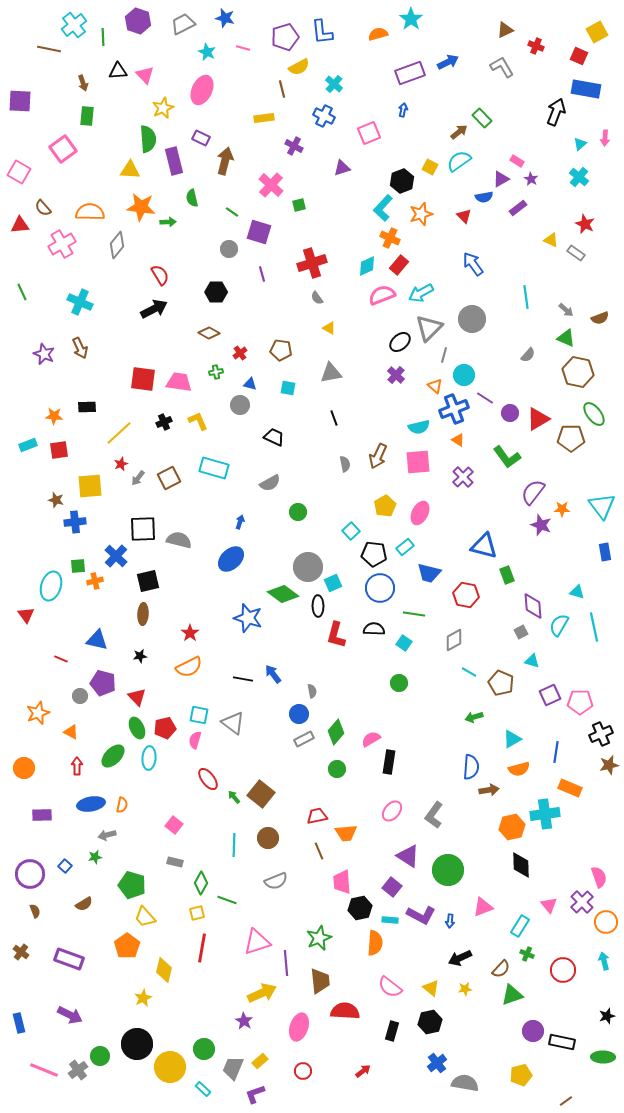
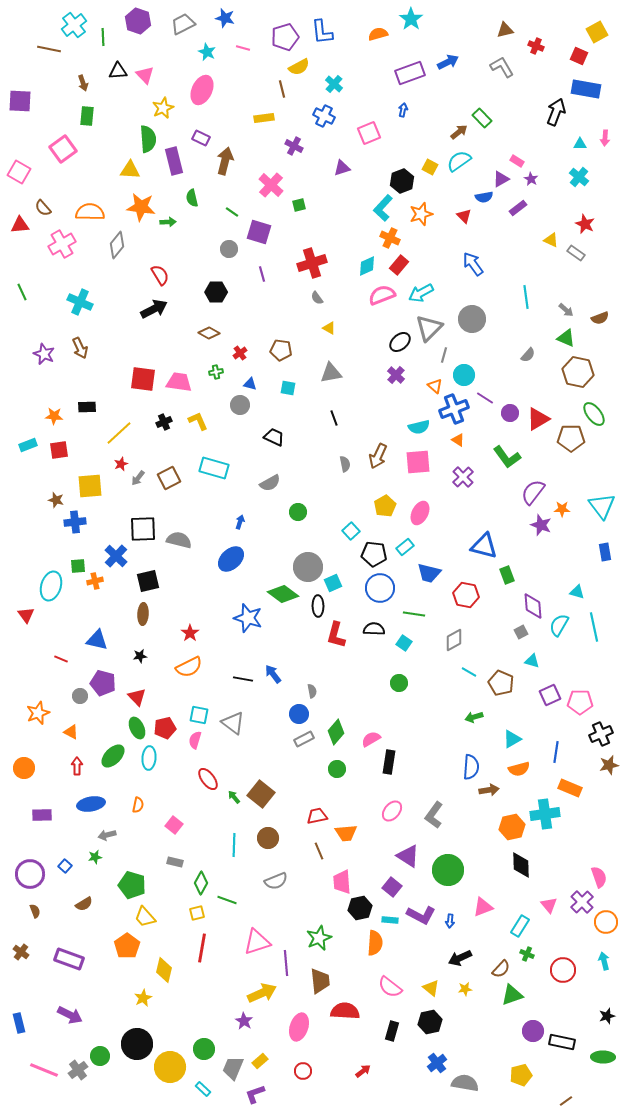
brown triangle at (505, 30): rotated 12 degrees clockwise
cyan triangle at (580, 144): rotated 40 degrees clockwise
orange semicircle at (122, 805): moved 16 px right
